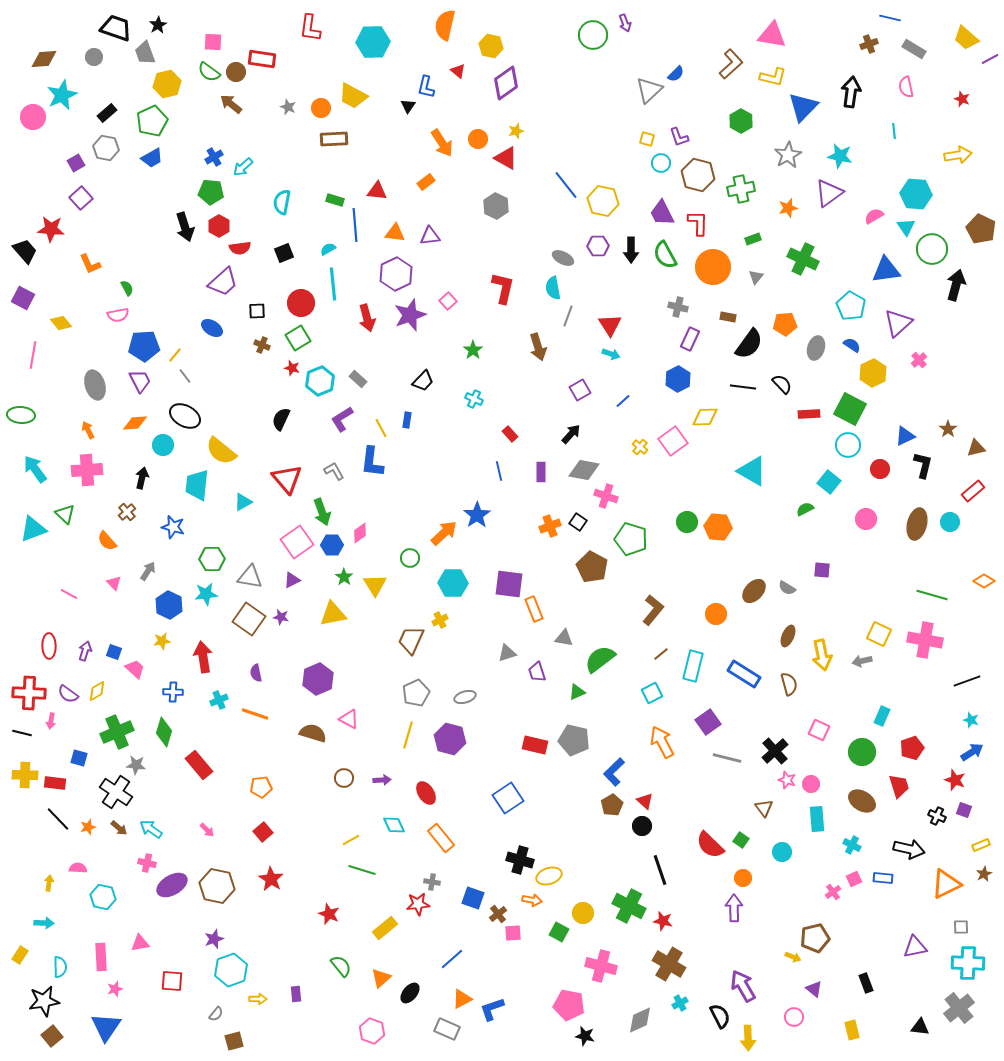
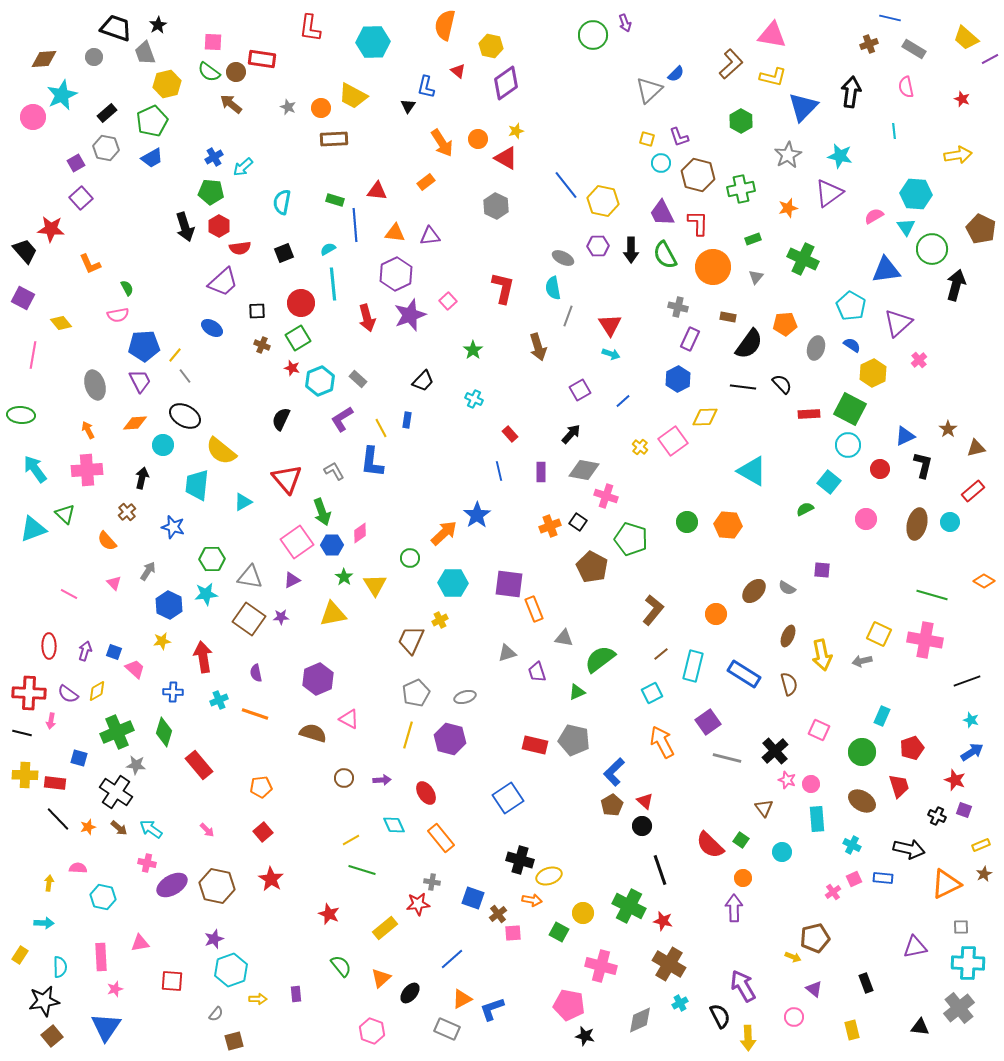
orange hexagon at (718, 527): moved 10 px right, 2 px up
purple star at (281, 617): rotated 14 degrees counterclockwise
